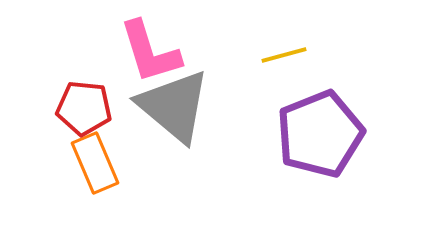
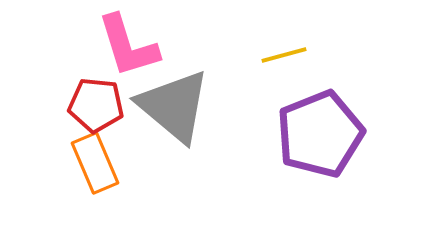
pink L-shape: moved 22 px left, 6 px up
red pentagon: moved 12 px right, 3 px up
